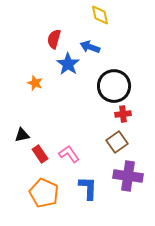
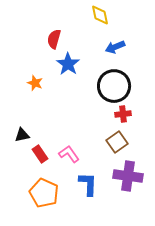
blue arrow: moved 25 px right; rotated 42 degrees counterclockwise
blue L-shape: moved 4 px up
